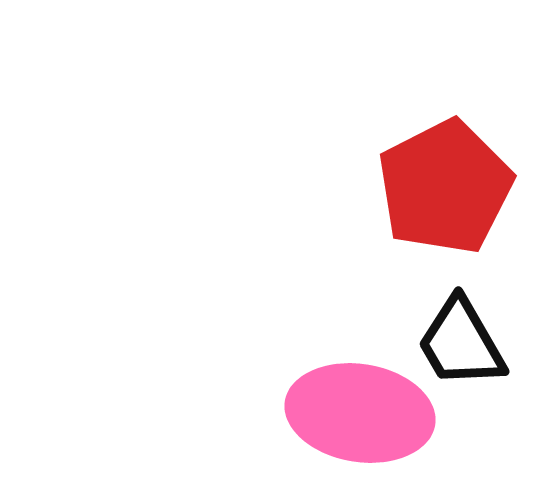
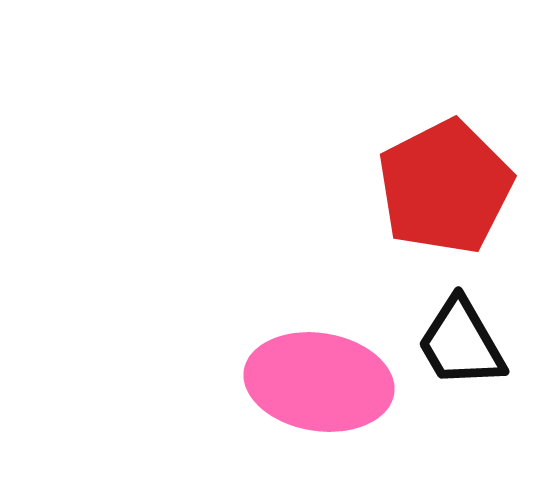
pink ellipse: moved 41 px left, 31 px up
